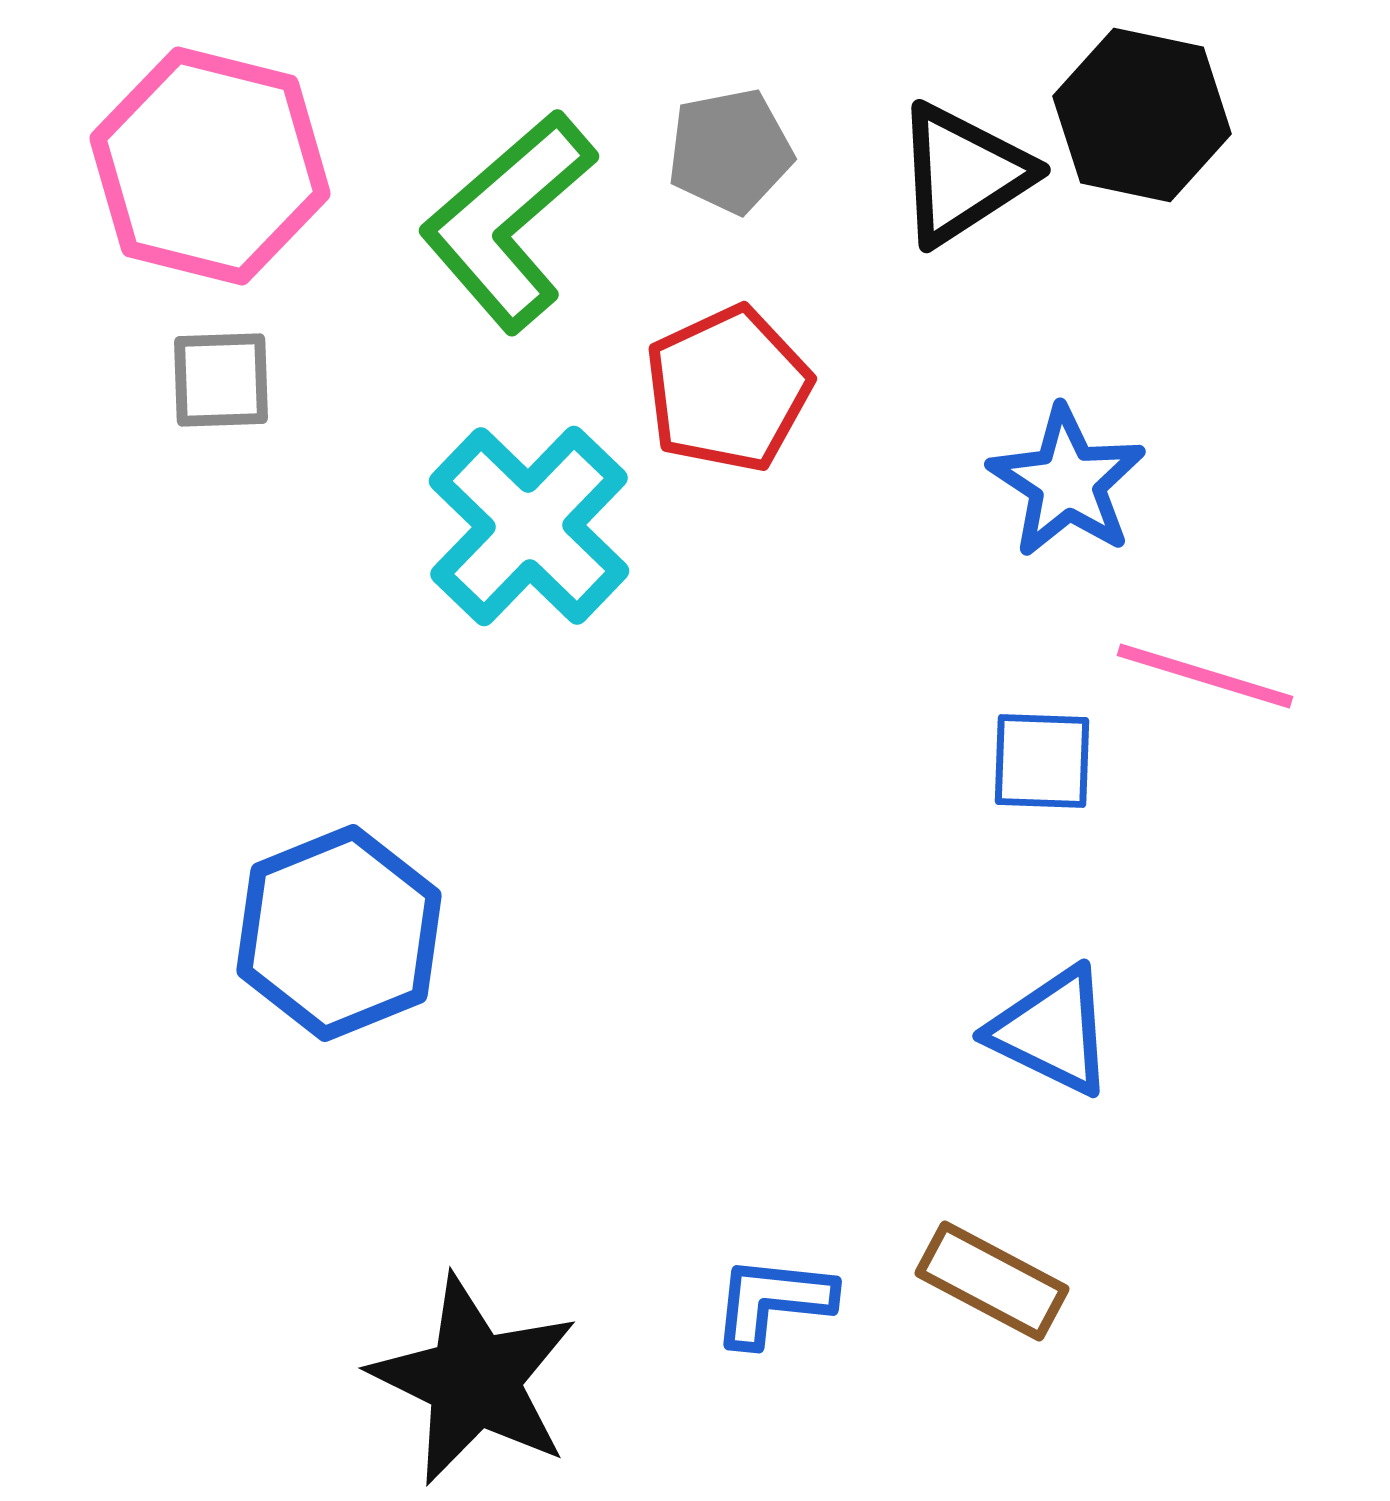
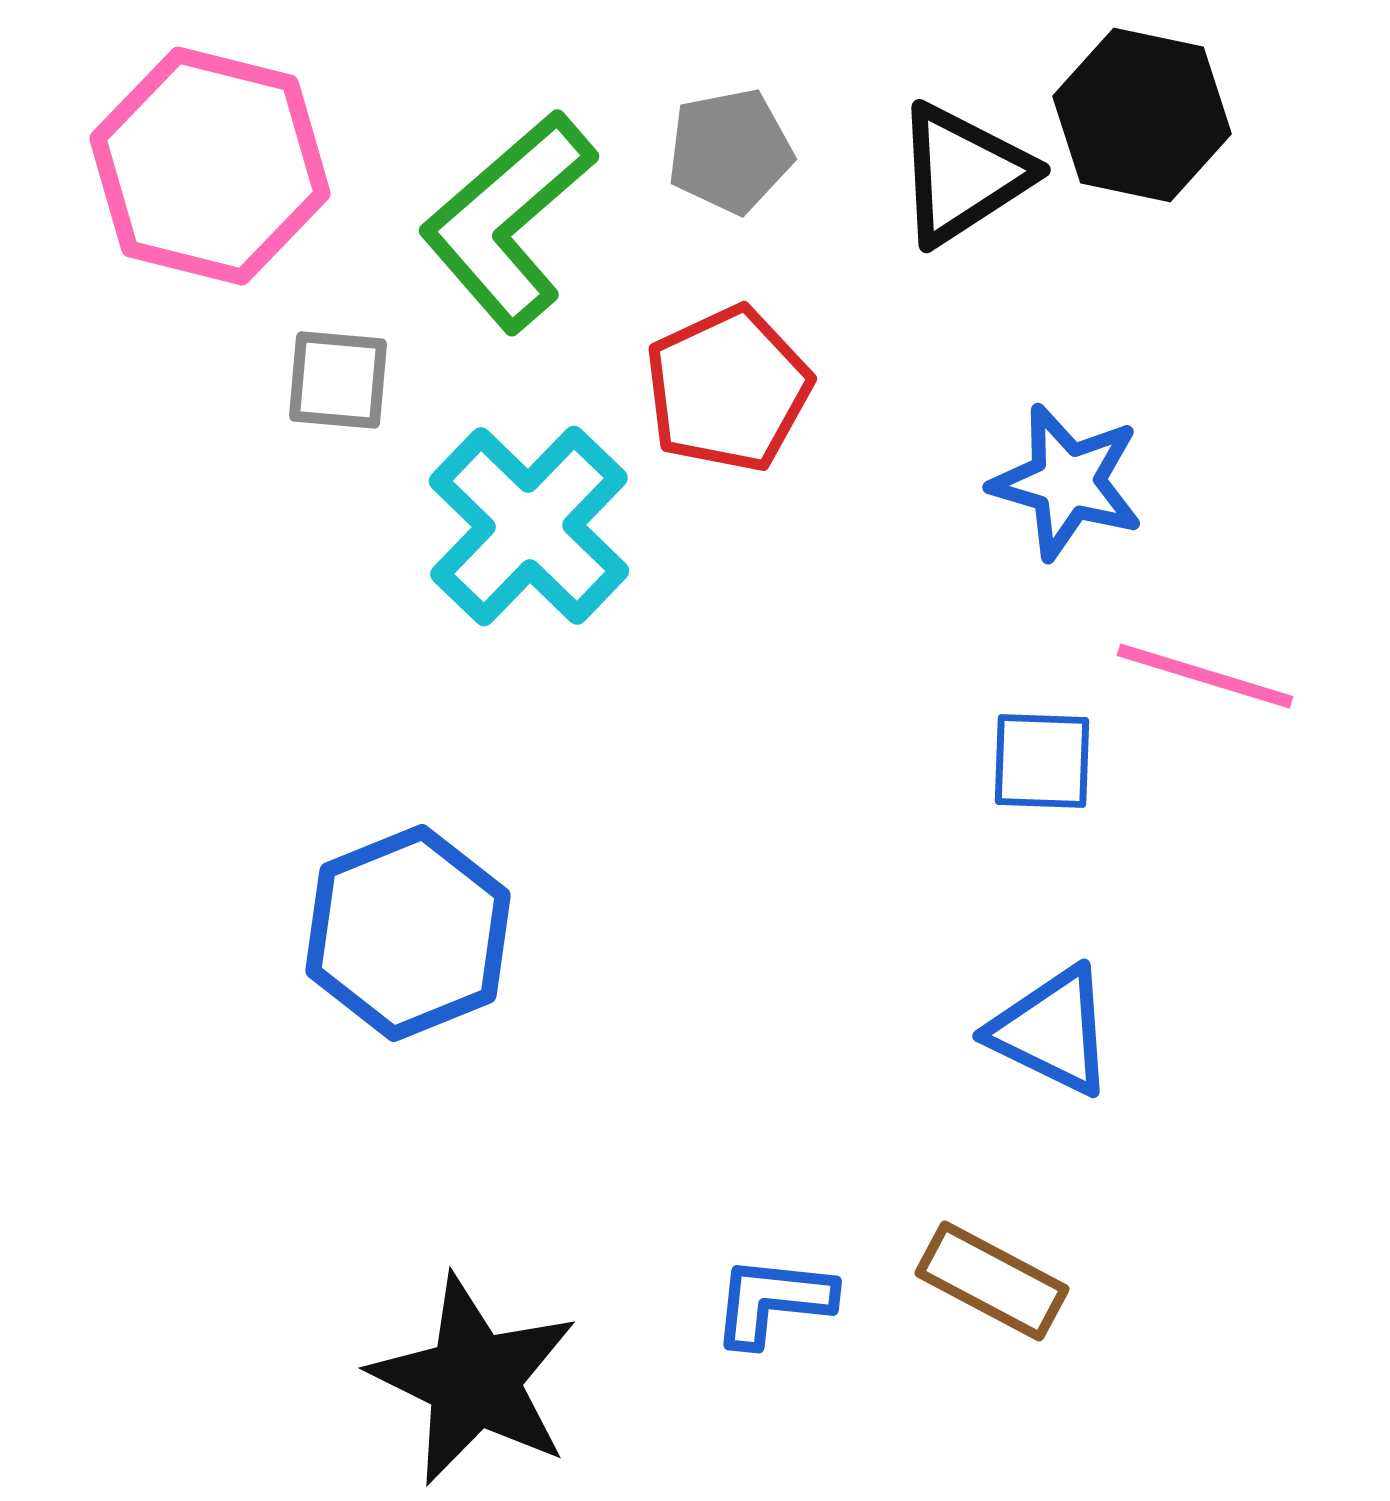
gray square: moved 117 px right; rotated 7 degrees clockwise
blue star: rotated 17 degrees counterclockwise
blue hexagon: moved 69 px right
